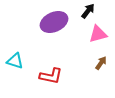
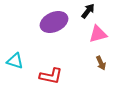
brown arrow: rotated 120 degrees clockwise
